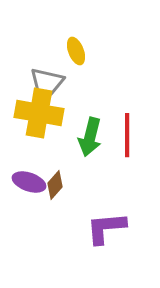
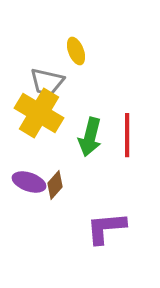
yellow cross: rotated 21 degrees clockwise
